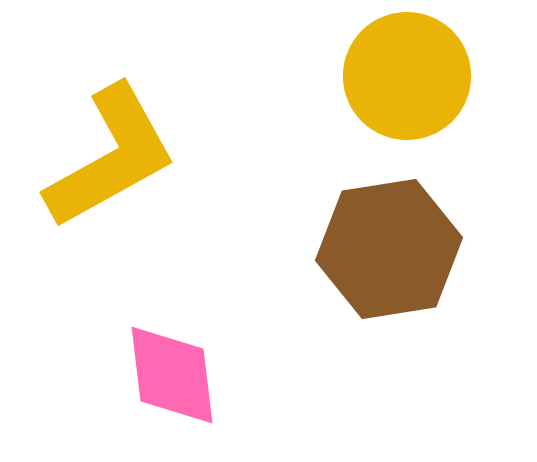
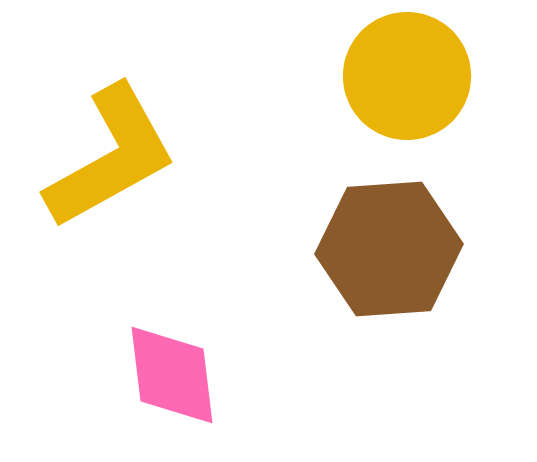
brown hexagon: rotated 5 degrees clockwise
